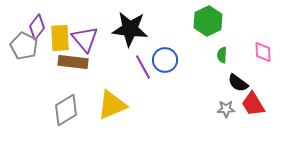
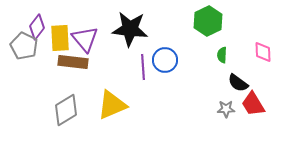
purple line: rotated 25 degrees clockwise
